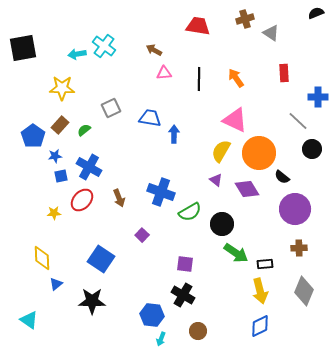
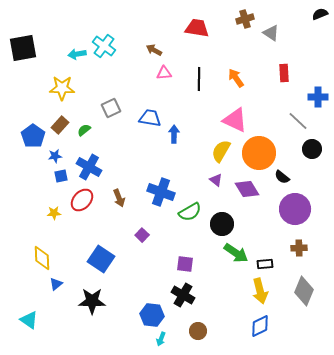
black semicircle at (316, 13): moved 4 px right, 1 px down
red trapezoid at (198, 26): moved 1 px left, 2 px down
